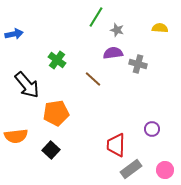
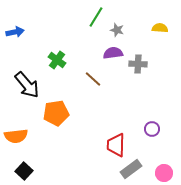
blue arrow: moved 1 px right, 2 px up
gray cross: rotated 12 degrees counterclockwise
black square: moved 27 px left, 21 px down
pink circle: moved 1 px left, 3 px down
